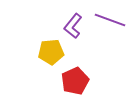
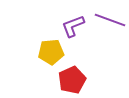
purple L-shape: rotated 30 degrees clockwise
red pentagon: moved 3 px left, 1 px up
